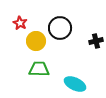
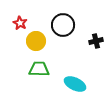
black circle: moved 3 px right, 3 px up
